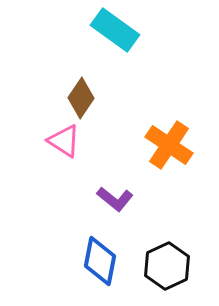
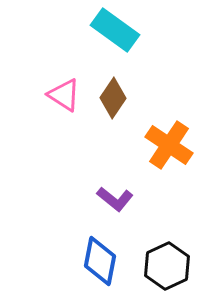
brown diamond: moved 32 px right
pink triangle: moved 46 px up
